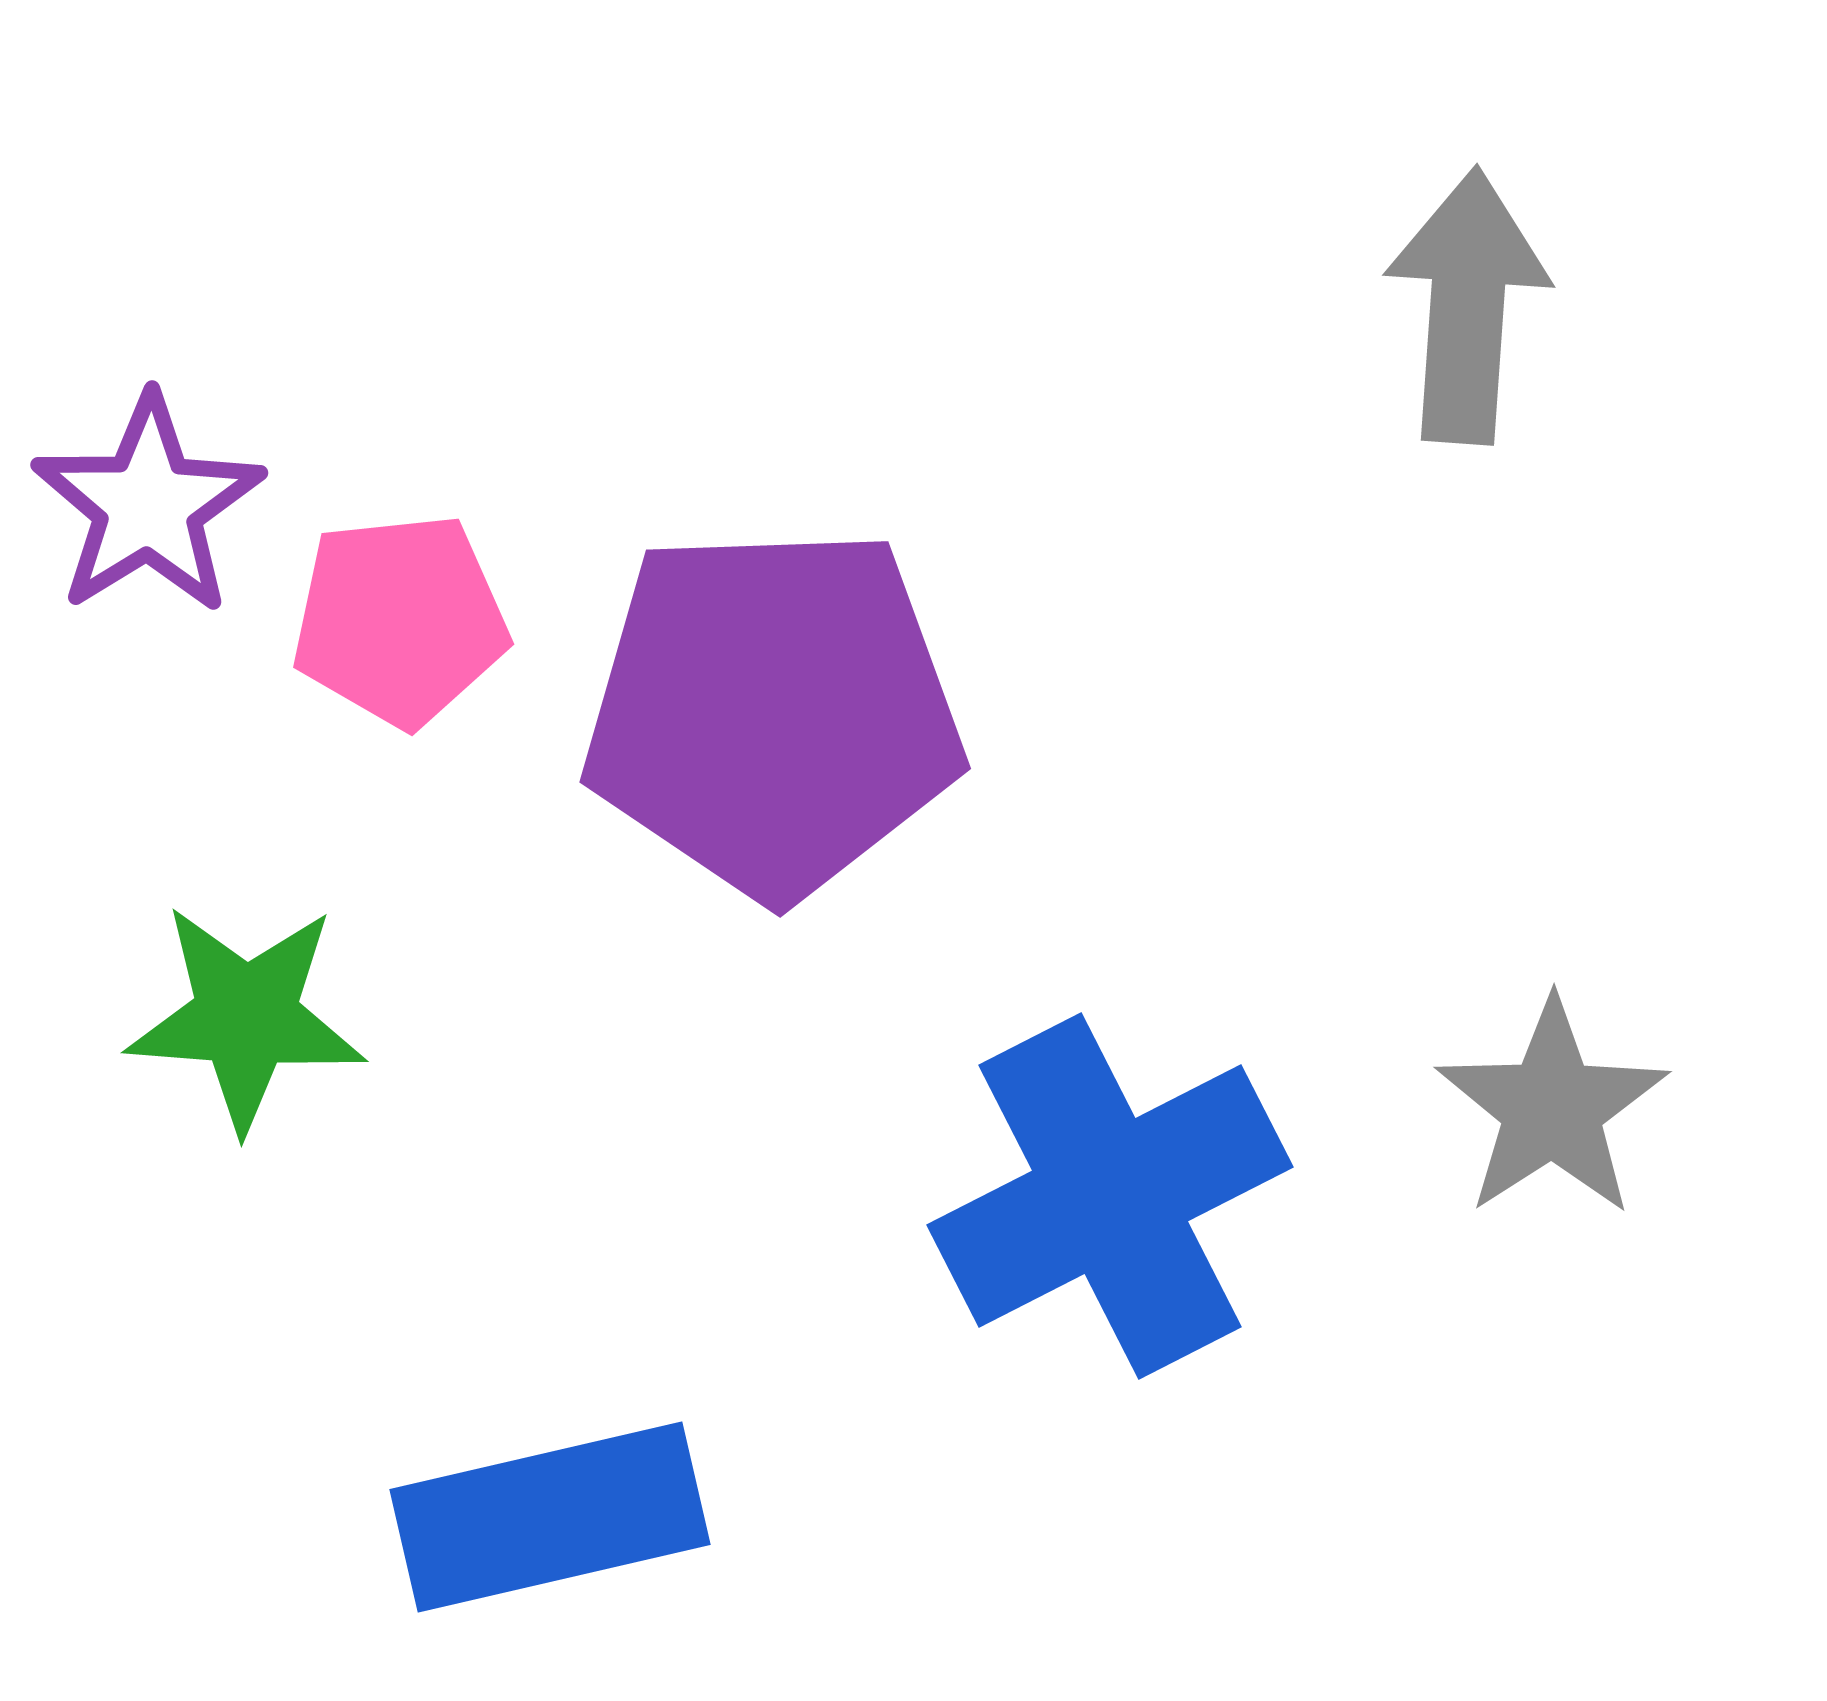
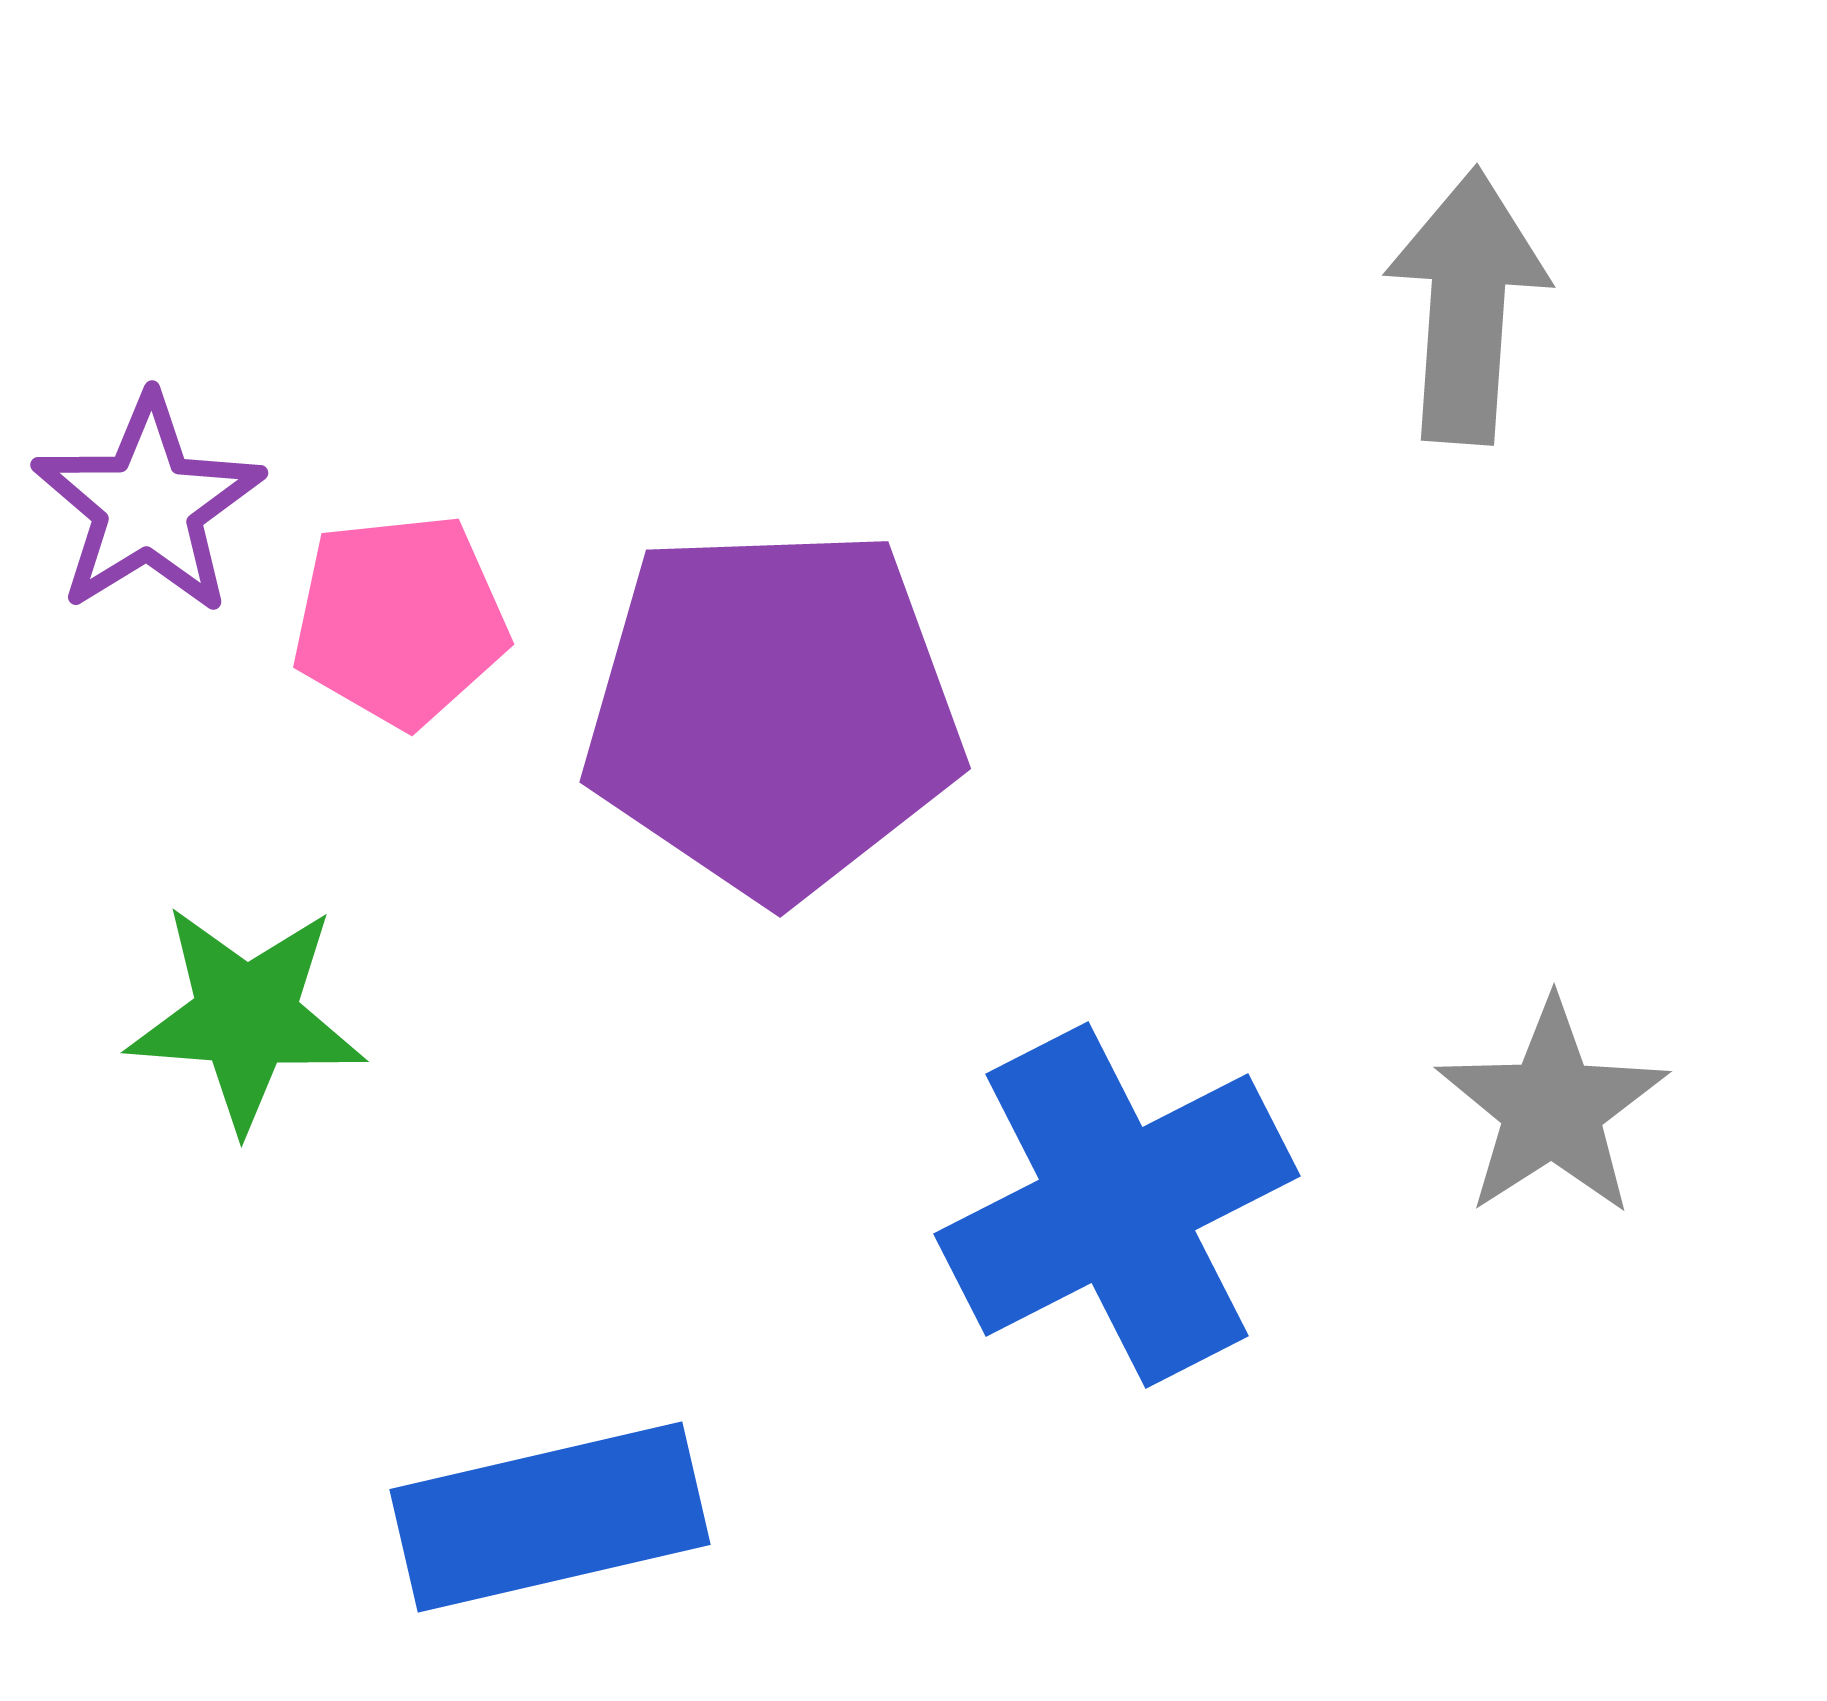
blue cross: moved 7 px right, 9 px down
